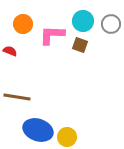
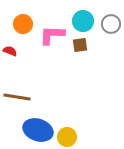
brown square: rotated 28 degrees counterclockwise
